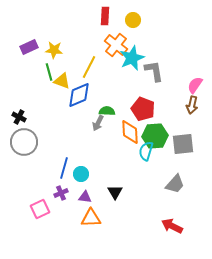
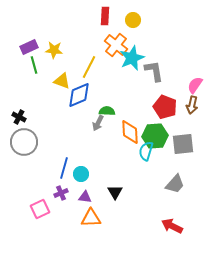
green line: moved 15 px left, 7 px up
red pentagon: moved 22 px right, 2 px up
